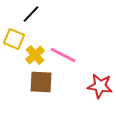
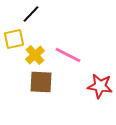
yellow square: rotated 35 degrees counterclockwise
pink line: moved 5 px right
